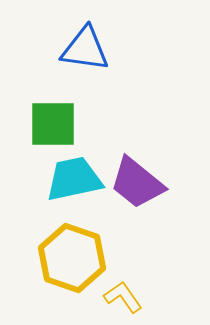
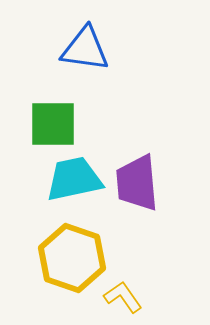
purple trapezoid: rotated 46 degrees clockwise
